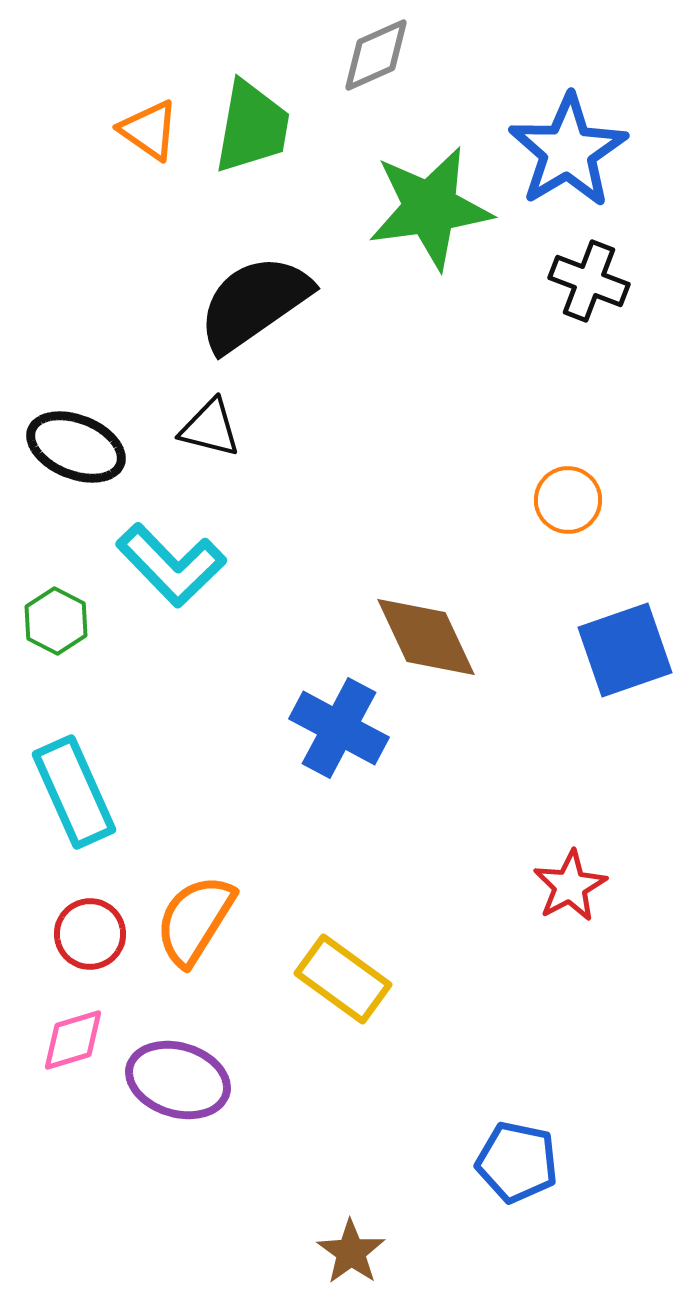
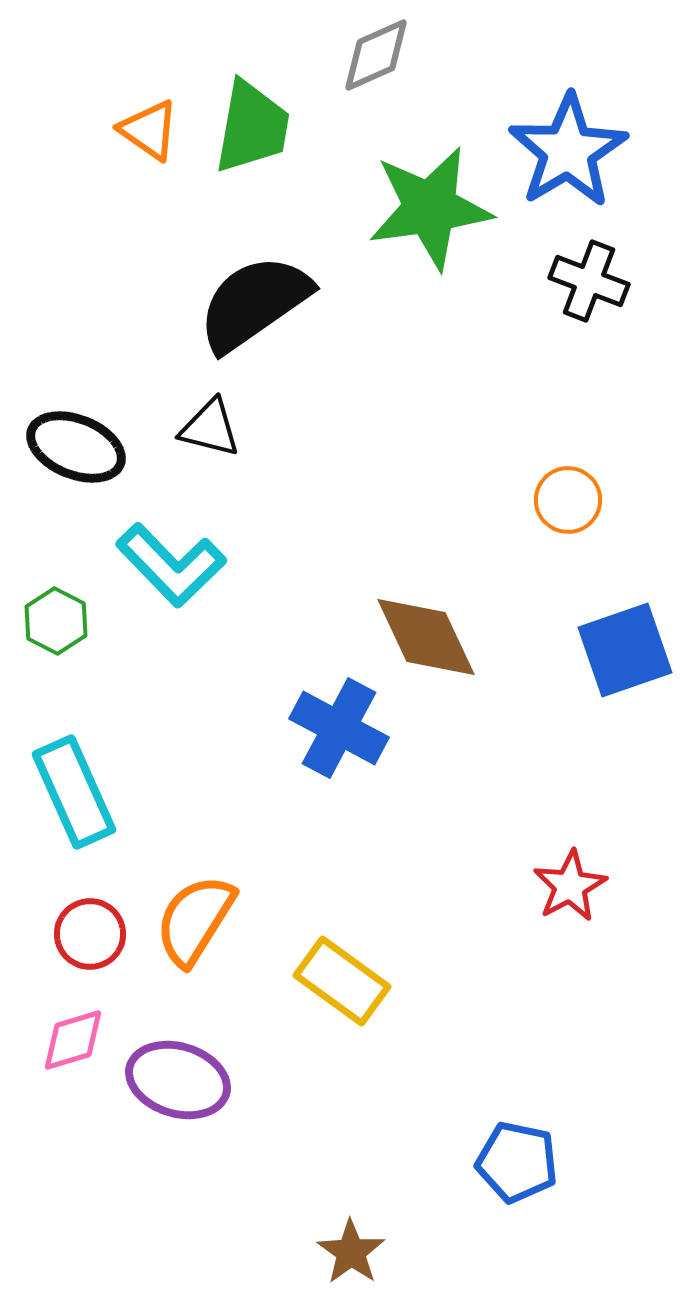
yellow rectangle: moved 1 px left, 2 px down
